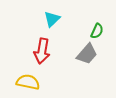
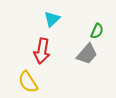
yellow semicircle: rotated 135 degrees counterclockwise
